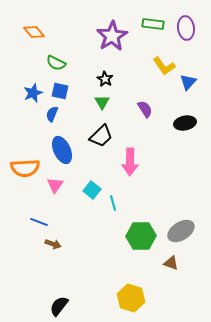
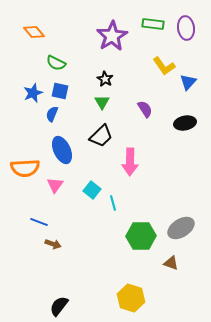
gray ellipse: moved 3 px up
